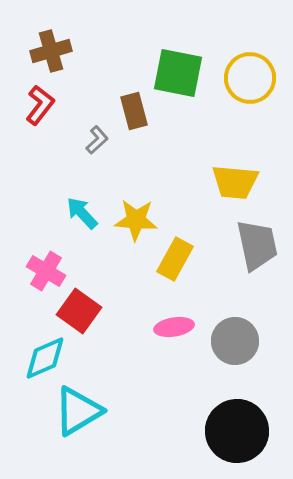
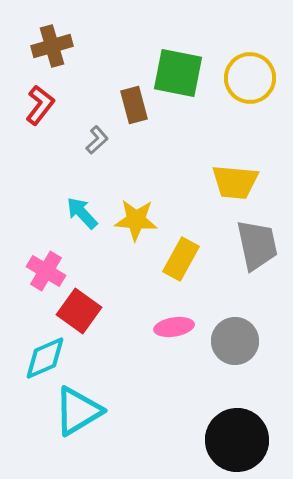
brown cross: moved 1 px right, 5 px up
brown rectangle: moved 6 px up
yellow rectangle: moved 6 px right
black circle: moved 9 px down
